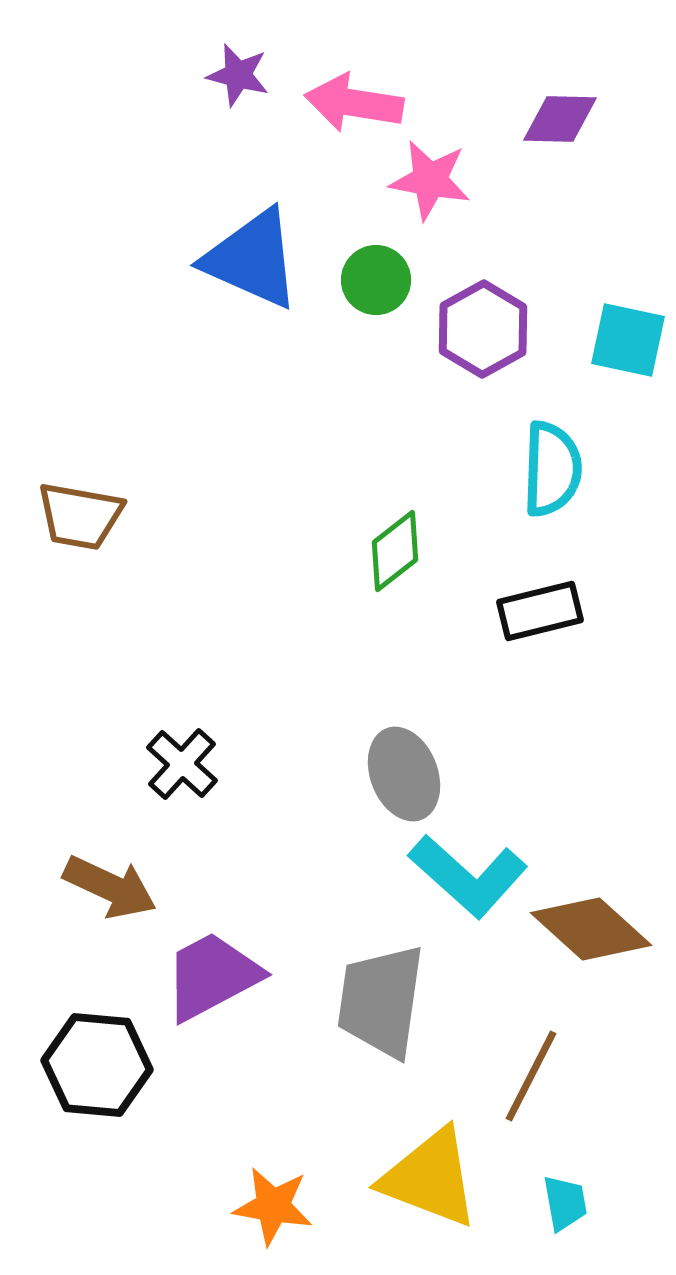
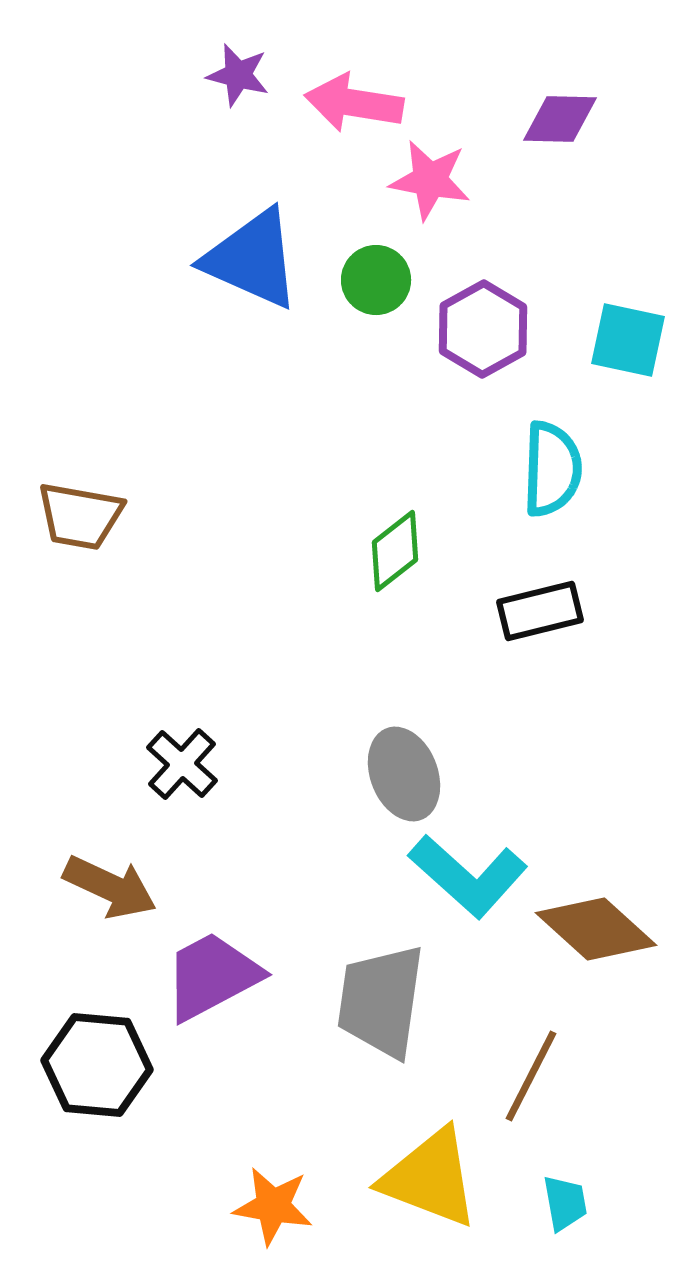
brown diamond: moved 5 px right
